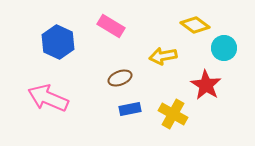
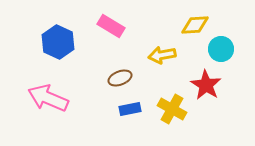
yellow diamond: rotated 40 degrees counterclockwise
cyan circle: moved 3 px left, 1 px down
yellow arrow: moved 1 px left, 1 px up
yellow cross: moved 1 px left, 5 px up
